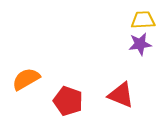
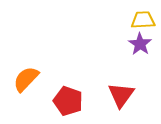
purple star: rotated 30 degrees counterclockwise
orange semicircle: rotated 16 degrees counterclockwise
red triangle: rotated 44 degrees clockwise
